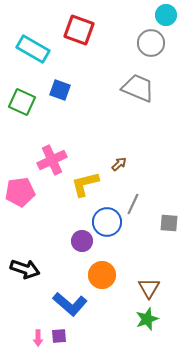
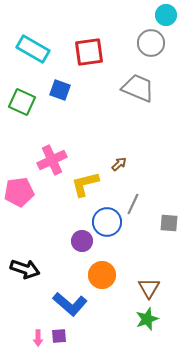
red square: moved 10 px right, 22 px down; rotated 28 degrees counterclockwise
pink pentagon: moved 1 px left
